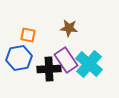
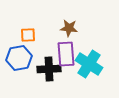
orange square: rotated 14 degrees counterclockwise
purple rectangle: moved 6 px up; rotated 30 degrees clockwise
cyan cross: rotated 8 degrees counterclockwise
